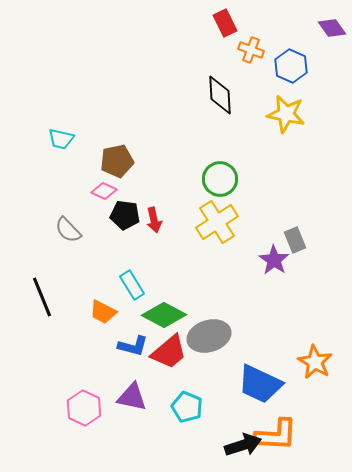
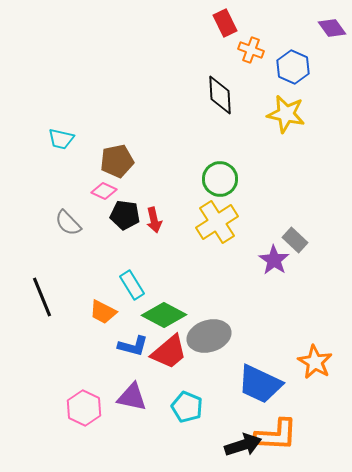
blue hexagon: moved 2 px right, 1 px down
gray semicircle: moved 7 px up
gray rectangle: rotated 25 degrees counterclockwise
